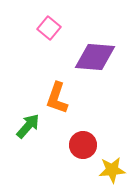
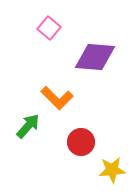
orange L-shape: rotated 64 degrees counterclockwise
red circle: moved 2 px left, 3 px up
